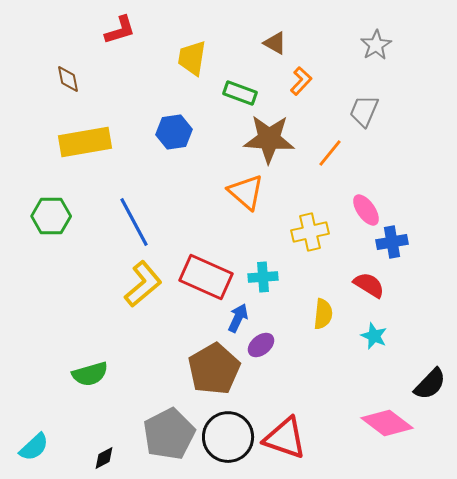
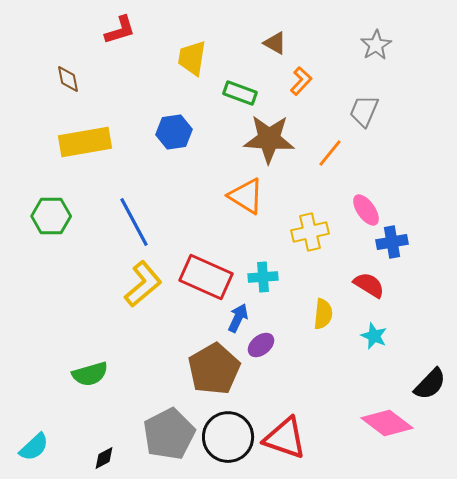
orange triangle: moved 4 px down; rotated 9 degrees counterclockwise
